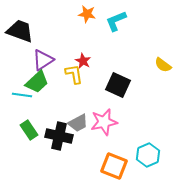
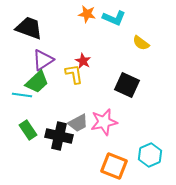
cyan L-shape: moved 2 px left, 3 px up; rotated 135 degrees counterclockwise
black trapezoid: moved 9 px right, 3 px up
yellow semicircle: moved 22 px left, 22 px up
black square: moved 9 px right
green rectangle: moved 1 px left
cyan hexagon: moved 2 px right
